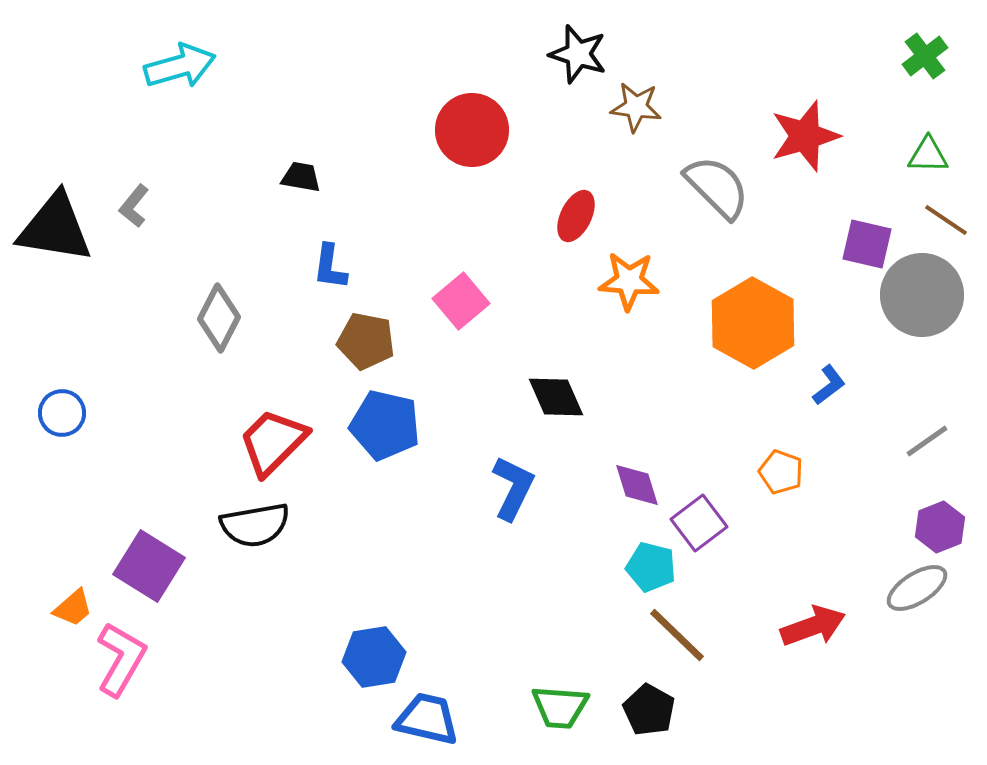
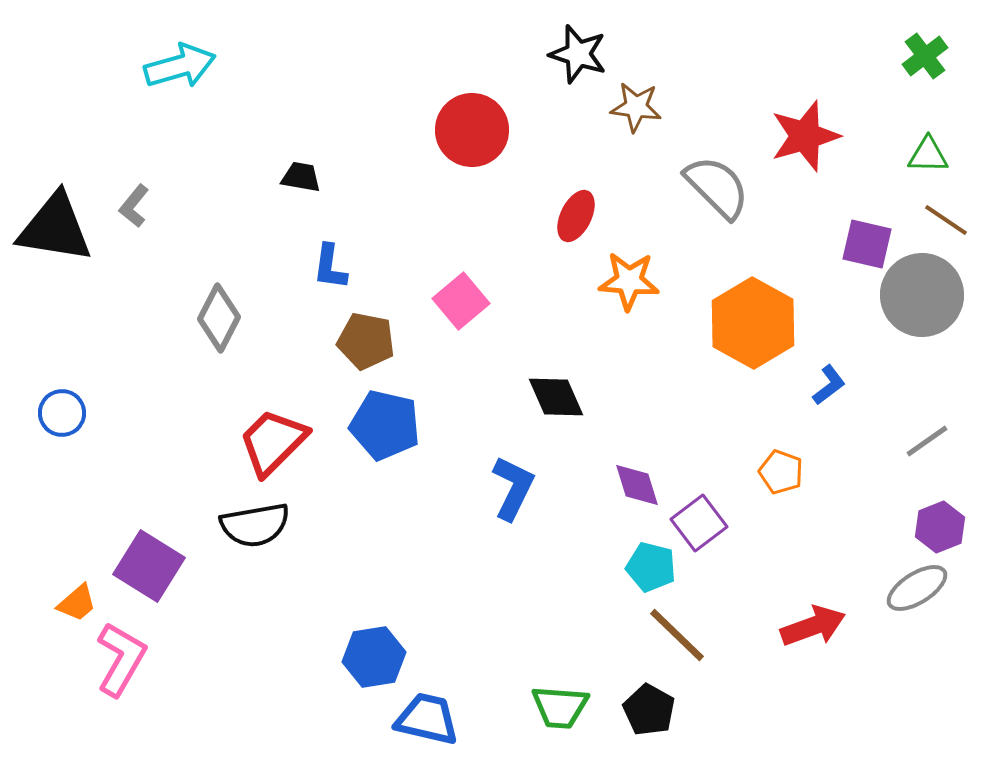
orange trapezoid at (73, 608): moved 4 px right, 5 px up
